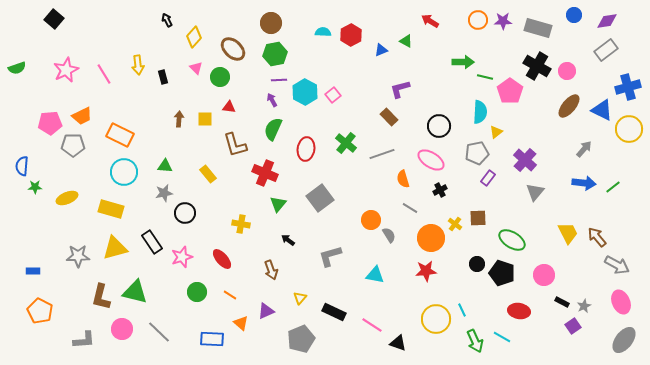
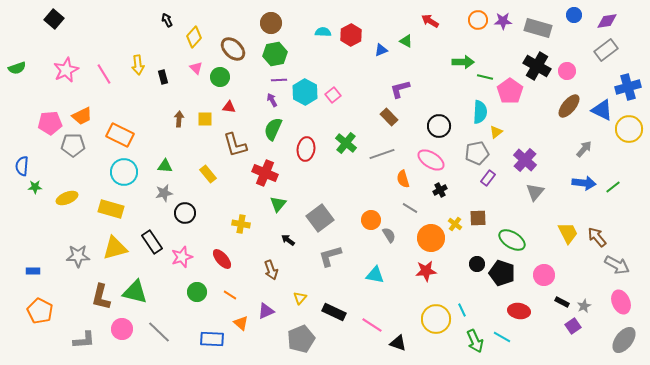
gray square at (320, 198): moved 20 px down
